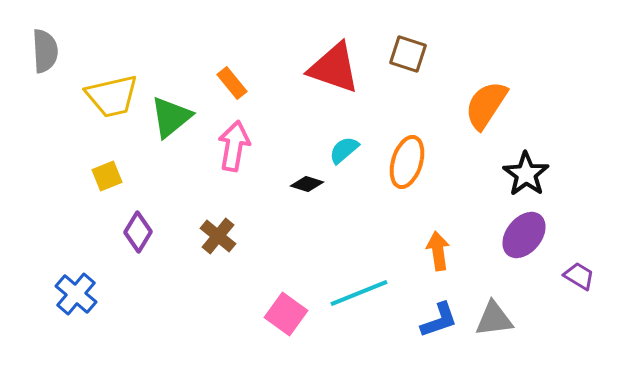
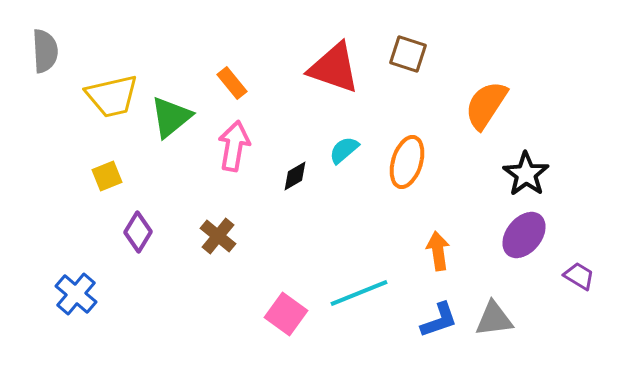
black diamond: moved 12 px left, 8 px up; rotated 48 degrees counterclockwise
